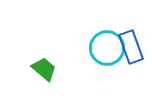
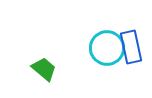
blue rectangle: rotated 8 degrees clockwise
